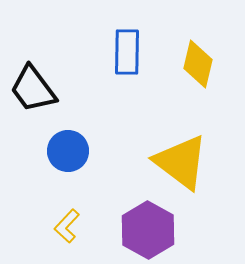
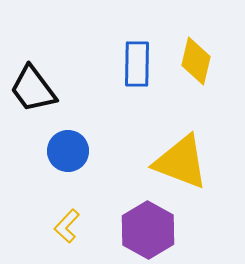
blue rectangle: moved 10 px right, 12 px down
yellow diamond: moved 2 px left, 3 px up
yellow triangle: rotated 16 degrees counterclockwise
